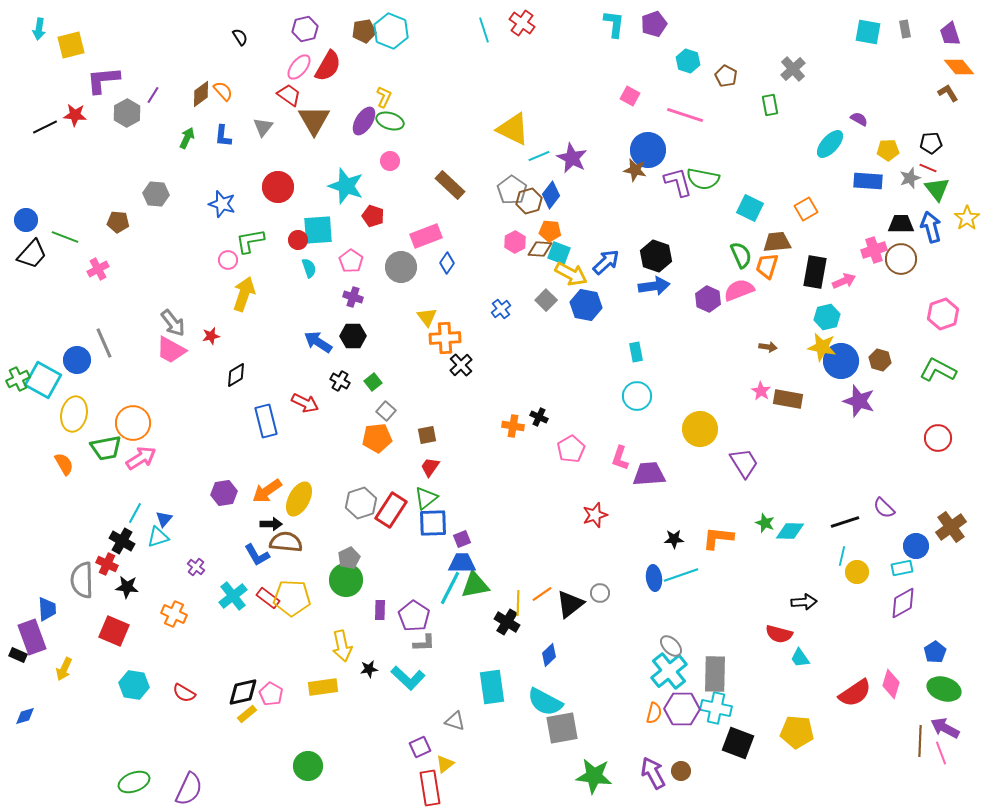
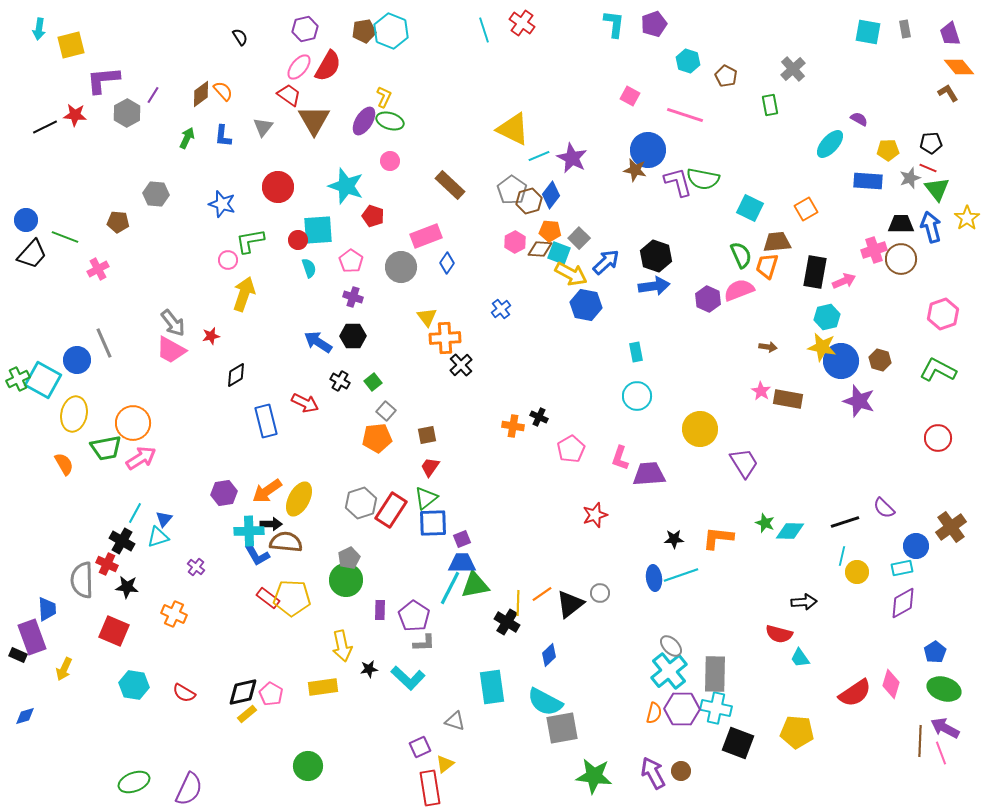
gray square at (546, 300): moved 33 px right, 62 px up
cyan cross at (233, 596): moved 16 px right, 65 px up; rotated 36 degrees clockwise
